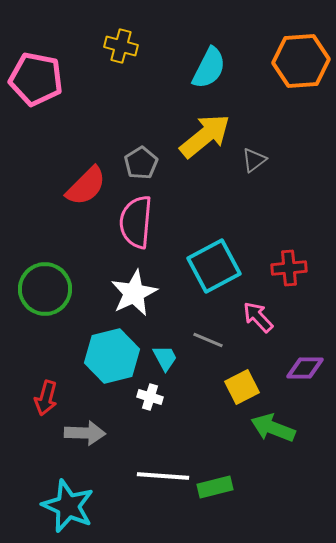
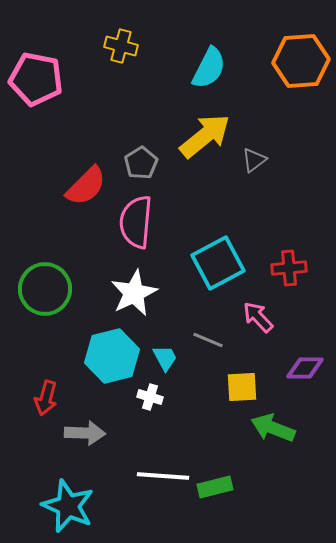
cyan square: moved 4 px right, 3 px up
yellow square: rotated 24 degrees clockwise
